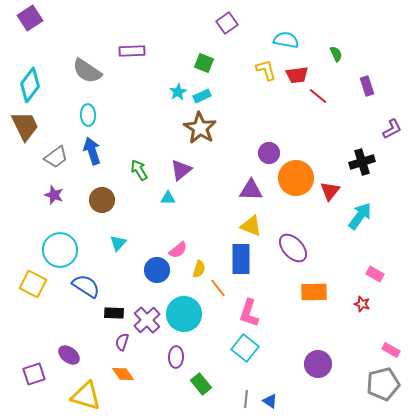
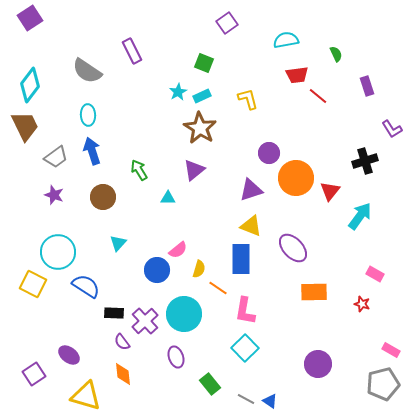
cyan semicircle at (286, 40): rotated 20 degrees counterclockwise
purple rectangle at (132, 51): rotated 65 degrees clockwise
yellow L-shape at (266, 70): moved 18 px left, 29 px down
purple L-shape at (392, 129): rotated 85 degrees clockwise
black cross at (362, 162): moved 3 px right, 1 px up
purple triangle at (181, 170): moved 13 px right
purple triangle at (251, 190): rotated 20 degrees counterclockwise
brown circle at (102, 200): moved 1 px right, 3 px up
cyan circle at (60, 250): moved 2 px left, 2 px down
orange line at (218, 288): rotated 18 degrees counterclockwise
pink L-shape at (249, 313): moved 4 px left, 2 px up; rotated 8 degrees counterclockwise
purple cross at (147, 320): moved 2 px left, 1 px down
purple semicircle at (122, 342): rotated 54 degrees counterclockwise
cyan square at (245, 348): rotated 8 degrees clockwise
purple ellipse at (176, 357): rotated 20 degrees counterclockwise
purple square at (34, 374): rotated 15 degrees counterclockwise
orange diamond at (123, 374): rotated 30 degrees clockwise
green rectangle at (201, 384): moved 9 px right
gray line at (246, 399): rotated 66 degrees counterclockwise
